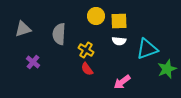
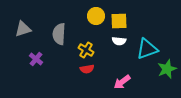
purple cross: moved 3 px right, 3 px up
red semicircle: rotated 64 degrees counterclockwise
